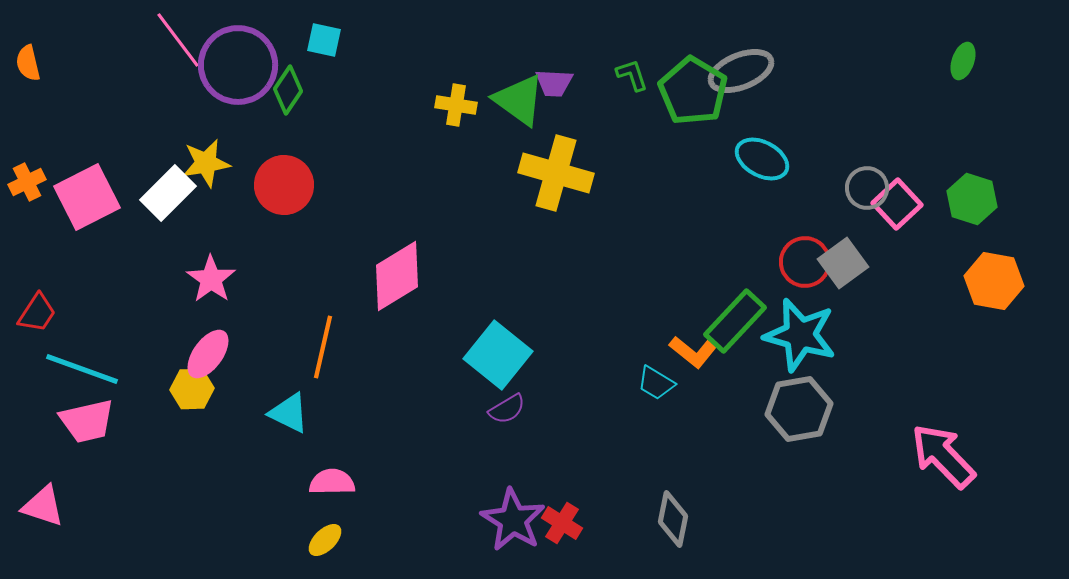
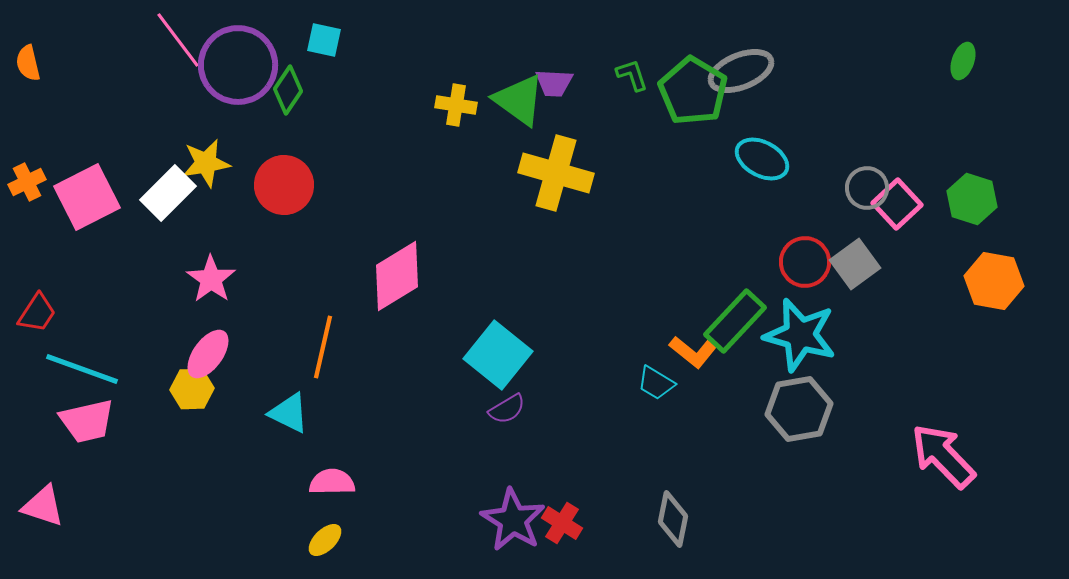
gray square at (843, 263): moved 12 px right, 1 px down
